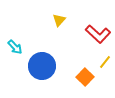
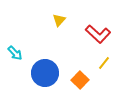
cyan arrow: moved 6 px down
yellow line: moved 1 px left, 1 px down
blue circle: moved 3 px right, 7 px down
orange square: moved 5 px left, 3 px down
